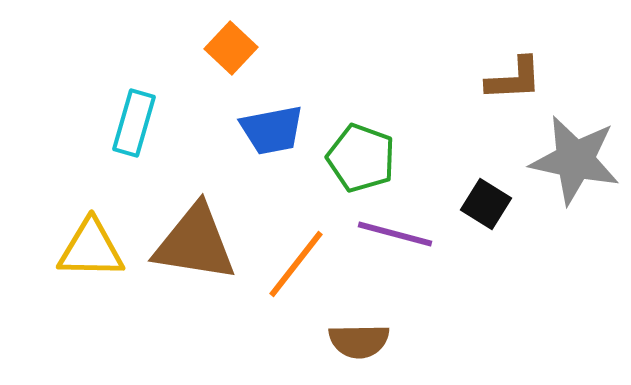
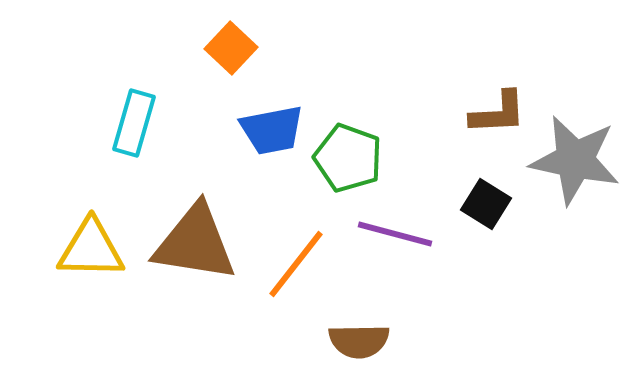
brown L-shape: moved 16 px left, 34 px down
green pentagon: moved 13 px left
